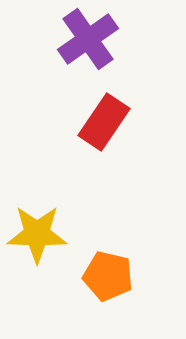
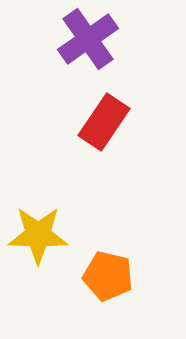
yellow star: moved 1 px right, 1 px down
